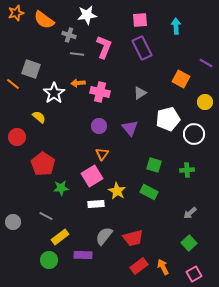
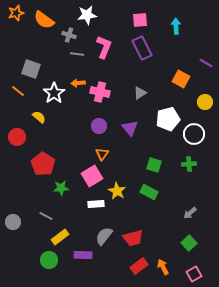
orange line at (13, 84): moved 5 px right, 7 px down
green cross at (187, 170): moved 2 px right, 6 px up
